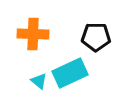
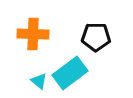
cyan rectangle: rotated 12 degrees counterclockwise
